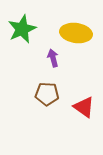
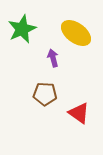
yellow ellipse: rotated 28 degrees clockwise
brown pentagon: moved 2 px left
red triangle: moved 5 px left, 6 px down
